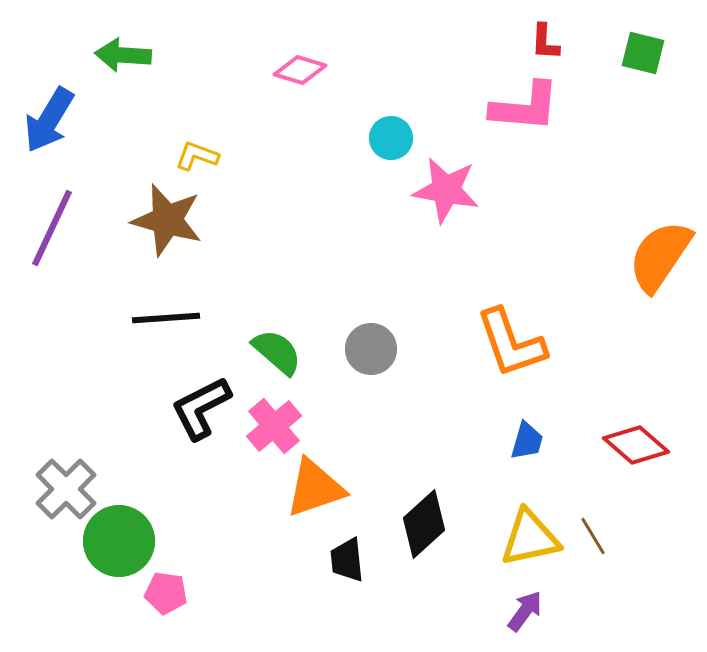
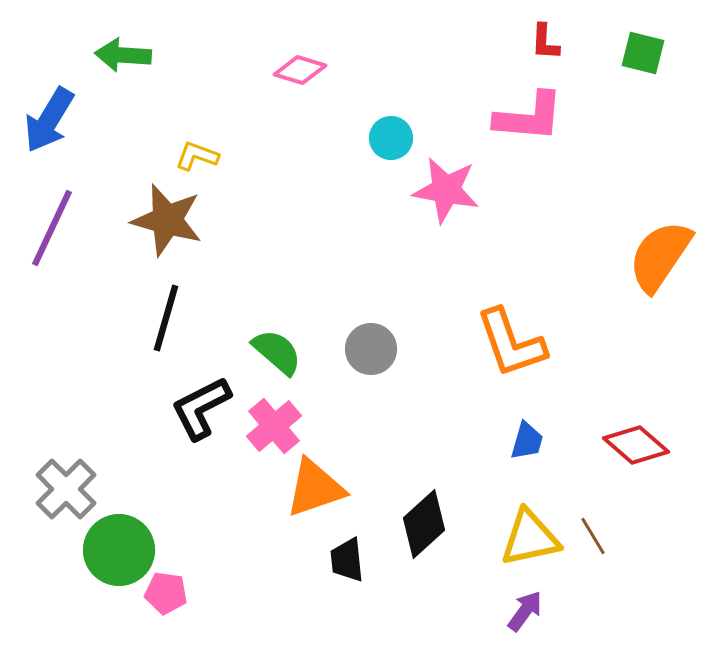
pink L-shape: moved 4 px right, 10 px down
black line: rotated 70 degrees counterclockwise
green circle: moved 9 px down
